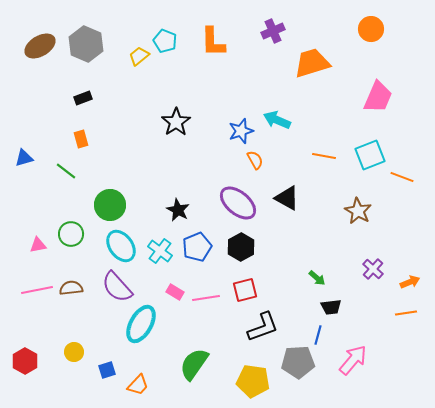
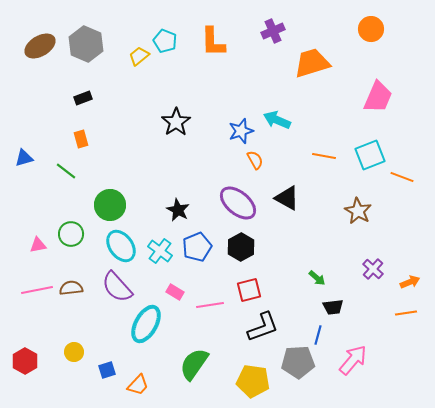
red square at (245, 290): moved 4 px right
pink line at (206, 298): moved 4 px right, 7 px down
black trapezoid at (331, 307): moved 2 px right
cyan ellipse at (141, 324): moved 5 px right
